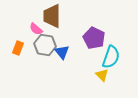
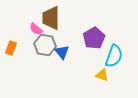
brown trapezoid: moved 1 px left, 2 px down
purple pentagon: rotated 15 degrees clockwise
orange rectangle: moved 7 px left
cyan semicircle: moved 3 px right, 1 px up
yellow triangle: rotated 24 degrees counterclockwise
